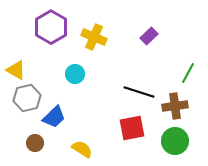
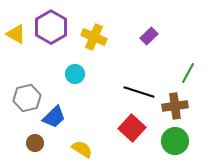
yellow triangle: moved 36 px up
red square: rotated 36 degrees counterclockwise
